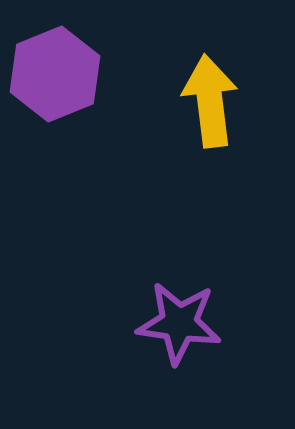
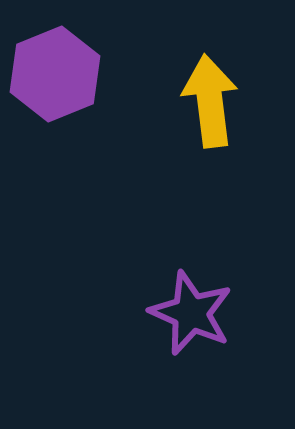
purple star: moved 12 px right, 10 px up; rotated 16 degrees clockwise
